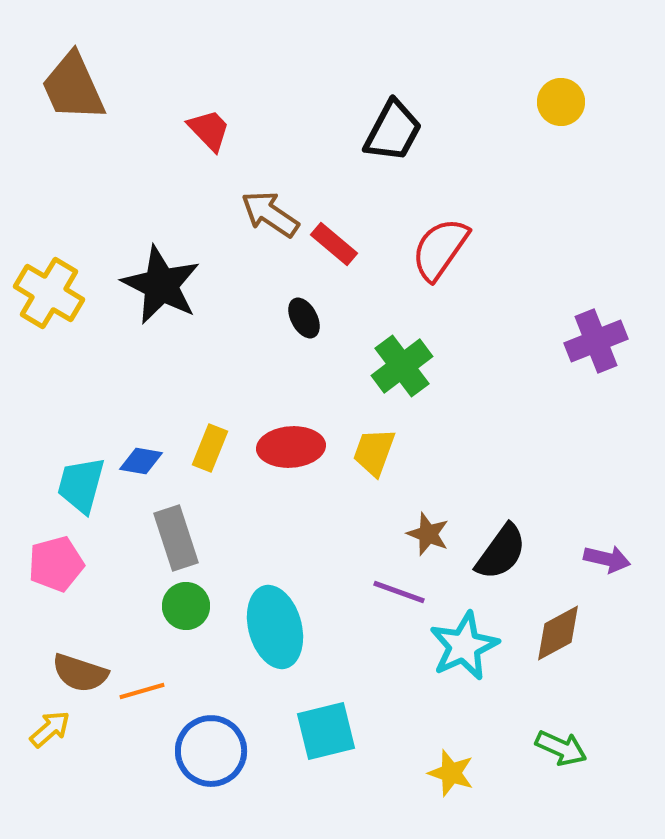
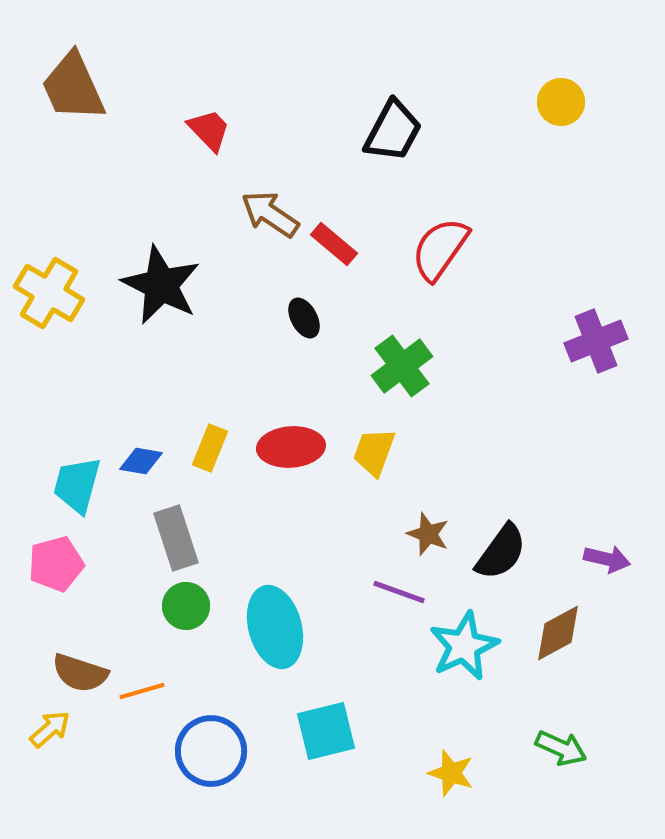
cyan trapezoid: moved 4 px left
